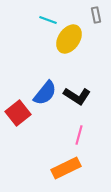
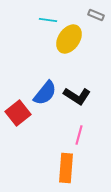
gray rectangle: rotated 56 degrees counterclockwise
cyan line: rotated 12 degrees counterclockwise
orange rectangle: rotated 60 degrees counterclockwise
